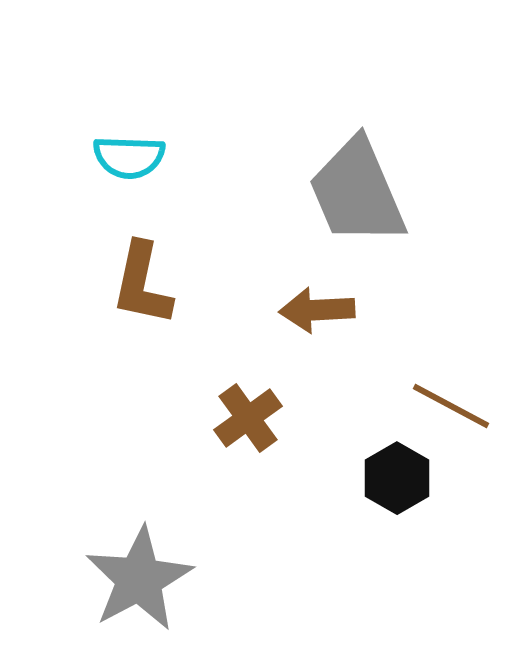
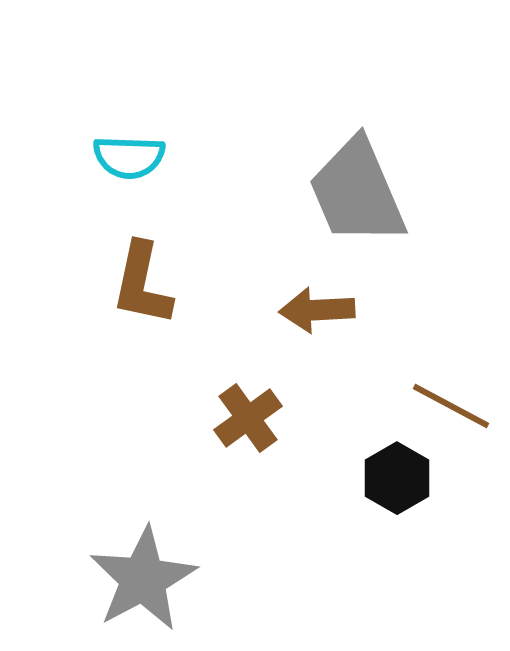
gray star: moved 4 px right
